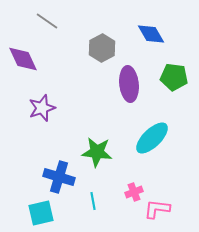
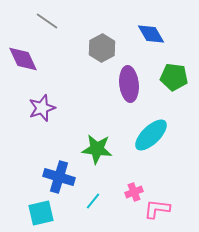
cyan ellipse: moved 1 px left, 3 px up
green star: moved 3 px up
cyan line: rotated 48 degrees clockwise
